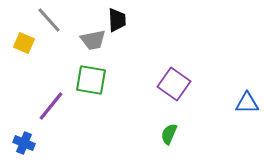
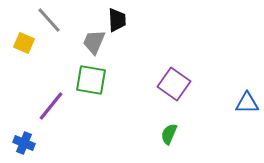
gray trapezoid: moved 1 px right, 2 px down; rotated 124 degrees clockwise
